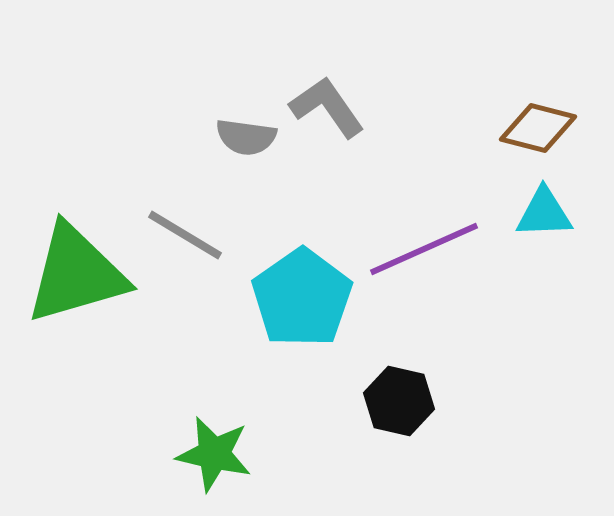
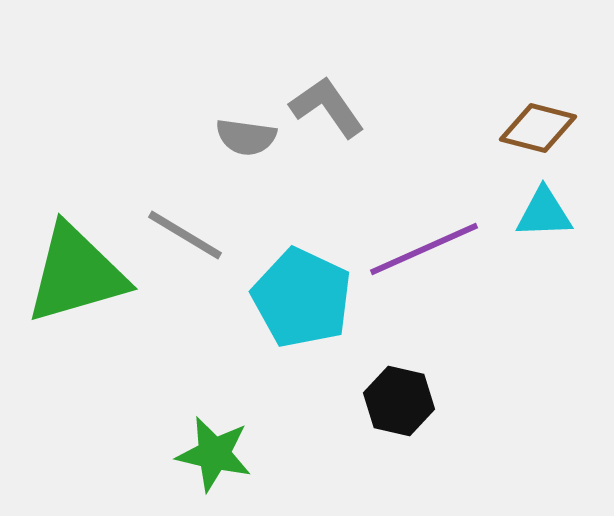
cyan pentagon: rotated 12 degrees counterclockwise
